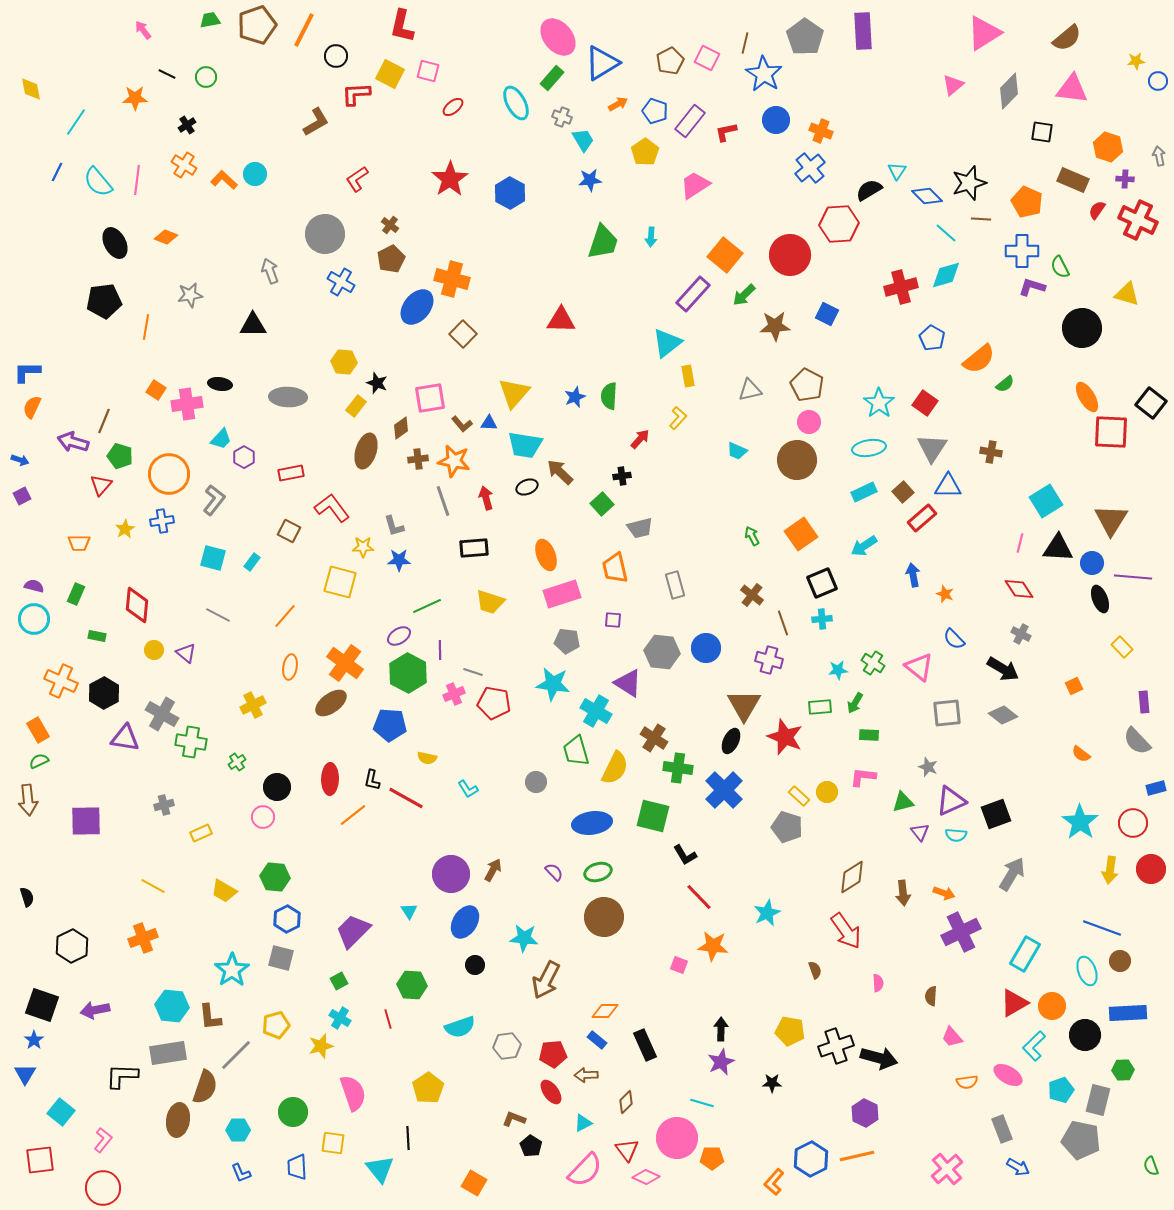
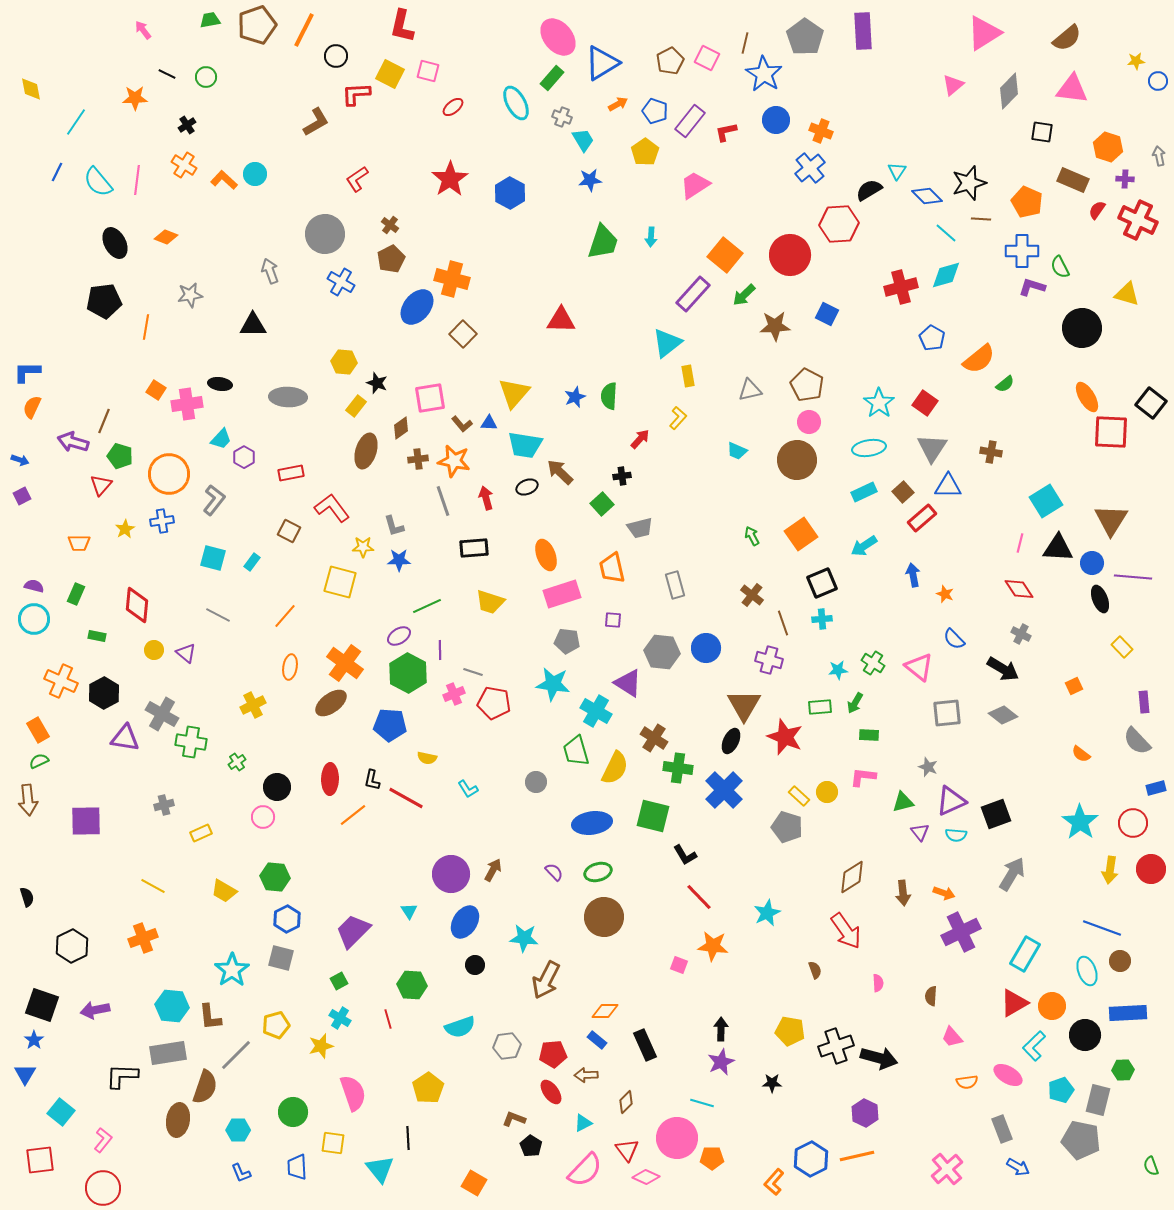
orange trapezoid at (615, 568): moved 3 px left
